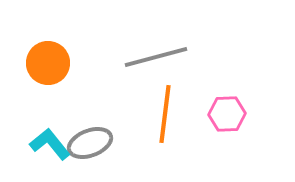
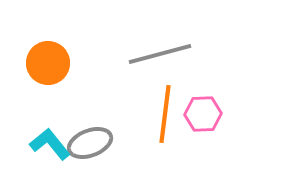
gray line: moved 4 px right, 3 px up
pink hexagon: moved 24 px left
